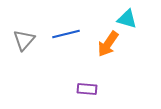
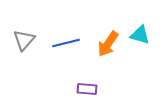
cyan triangle: moved 13 px right, 16 px down
blue line: moved 9 px down
